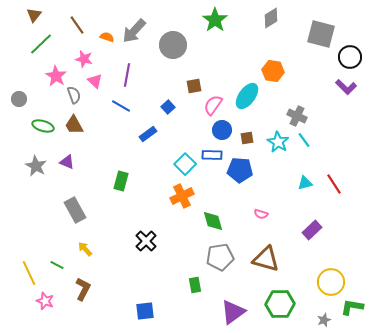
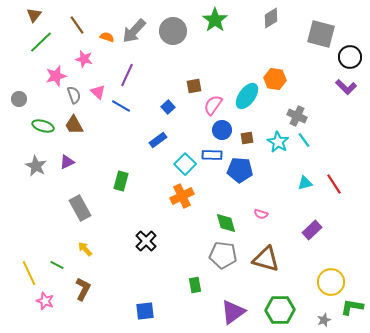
green line at (41, 44): moved 2 px up
gray circle at (173, 45): moved 14 px up
orange hexagon at (273, 71): moved 2 px right, 8 px down
purple line at (127, 75): rotated 15 degrees clockwise
pink star at (56, 76): rotated 25 degrees clockwise
pink triangle at (95, 81): moved 3 px right, 11 px down
blue rectangle at (148, 134): moved 10 px right, 6 px down
purple triangle at (67, 162): rotated 49 degrees counterclockwise
gray rectangle at (75, 210): moved 5 px right, 2 px up
green diamond at (213, 221): moved 13 px right, 2 px down
gray pentagon at (220, 257): moved 3 px right, 2 px up; rotated 16 degrees clockwise
green hexagon at (280, 304): moved 6 px down
